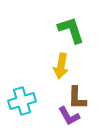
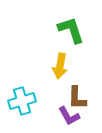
yellow arrow: moved 1 px left
